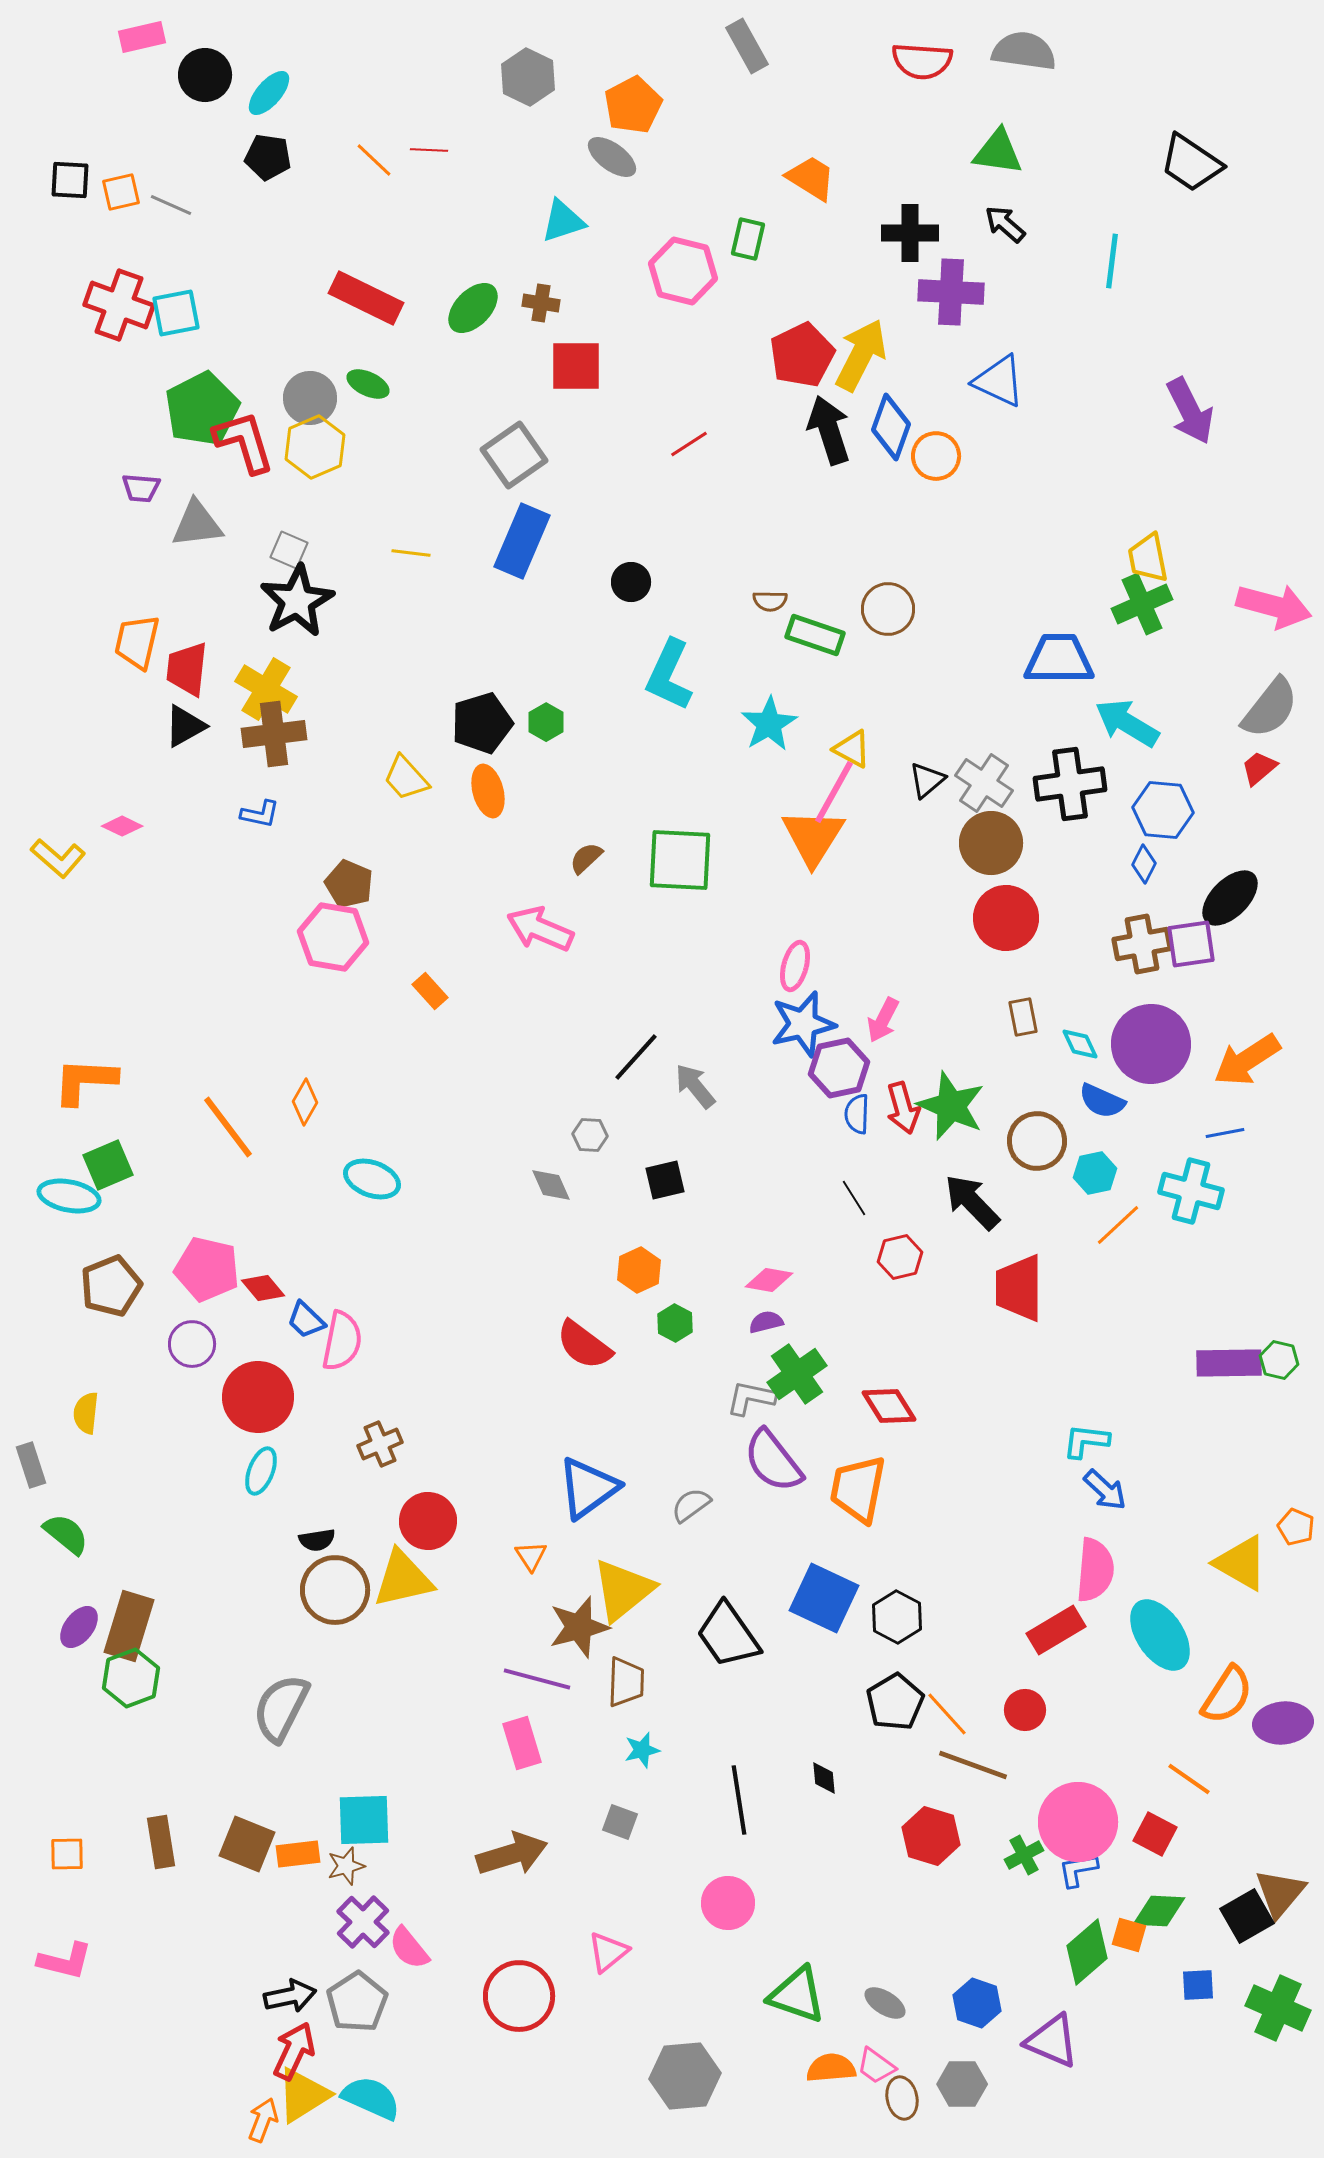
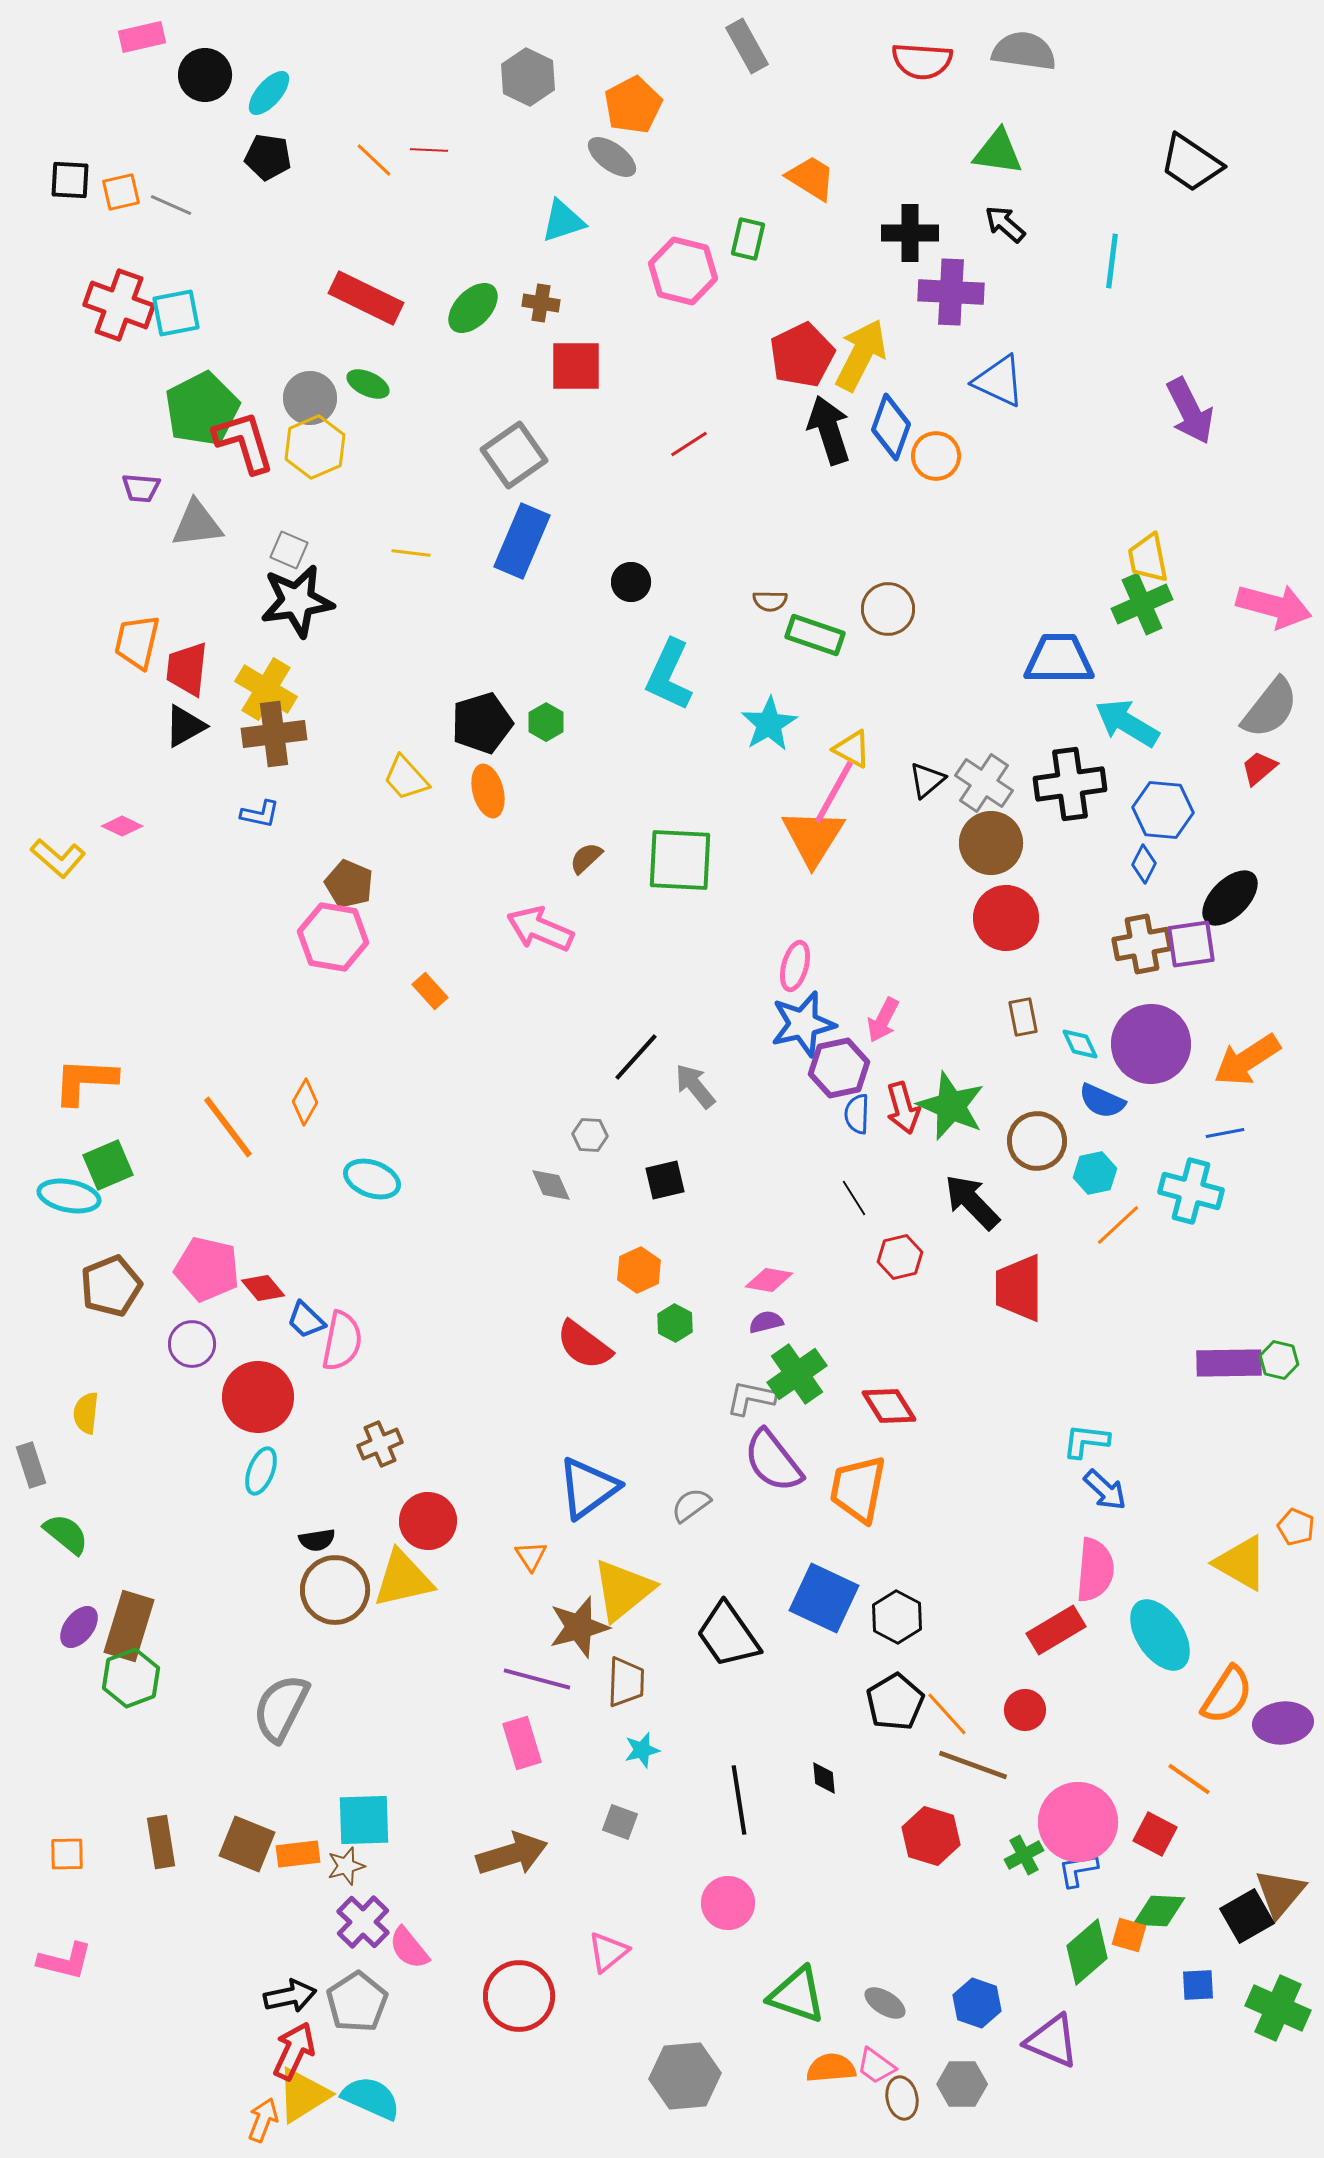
black star at (297, 601): rotated 20 degrees clockwise
